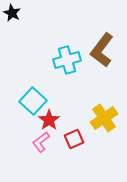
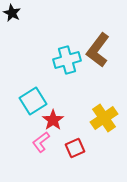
brown L-shape: moved 4 px left
cyan square: rotated 16 degrees clockwise
red star: moved 4 px right
red square: moved 1 px right, 9 px down
